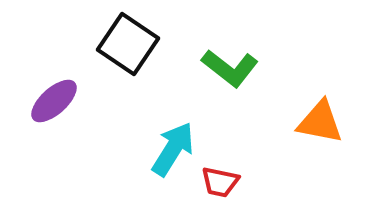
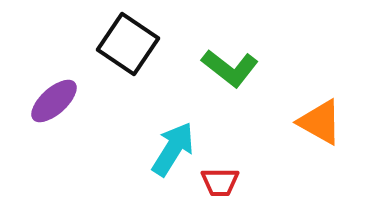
orange triangle: rotated 18 degrees clockwise
red trapezoid: rotated 12 degrees counterclockwise
